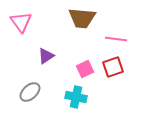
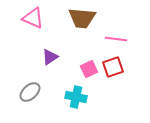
pink triangle: moved 12 px right, 4 px up; rotated 30 degrees counterclockwise
purple triangle: moved 4 px right, 1 px down
pink square: moved 4 px right
